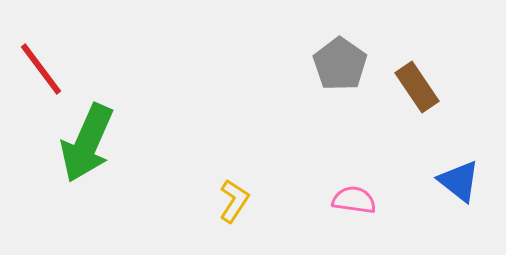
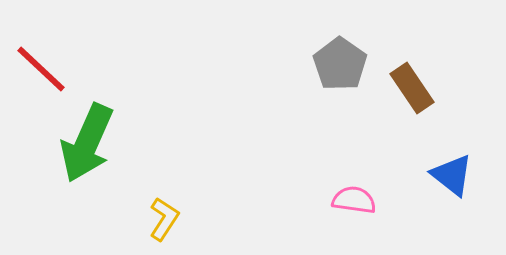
red line: rotated 10 degrees counterclockwise
brown rectangle: moved 5 px left, 1 px down
blue triangle: moved 7 px left, 6 px up
yellow L-shape: moved 70 px left, 18 px down
